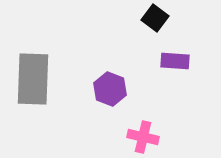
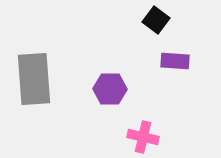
black square: moved 1 px right, 2 px down
gray rectangle: moved 1 px right; rotated 6 degrees counterclockwise
purple hexagon: rotated 20 degrees counterclockwise
